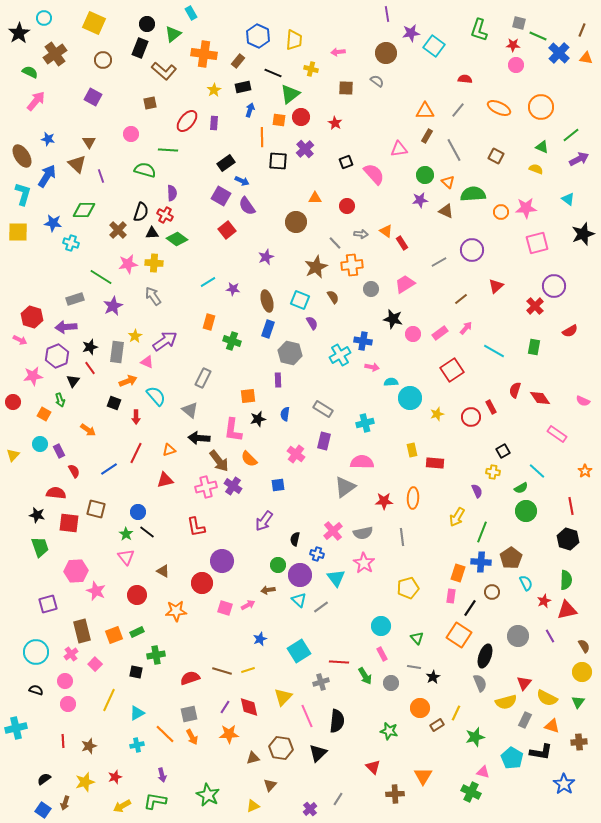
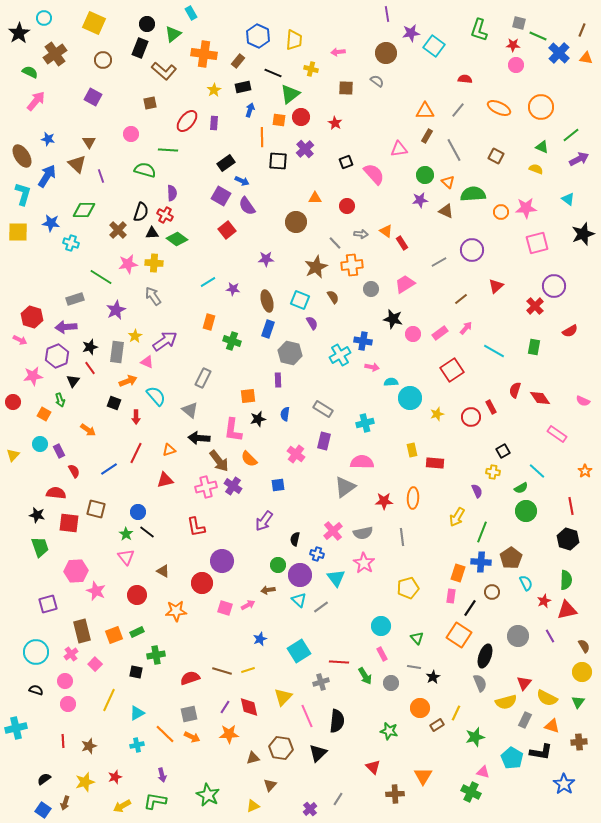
blue star at (53, 223): moved 2 px left
purple star at (266, 257): moved 2 px down; rotated 21 degrees clockwise
purple star at (113, 306): moved 3 px right, 4 px down
orange arrow at (192, 737): rotated 35 degrees counterclockwise
